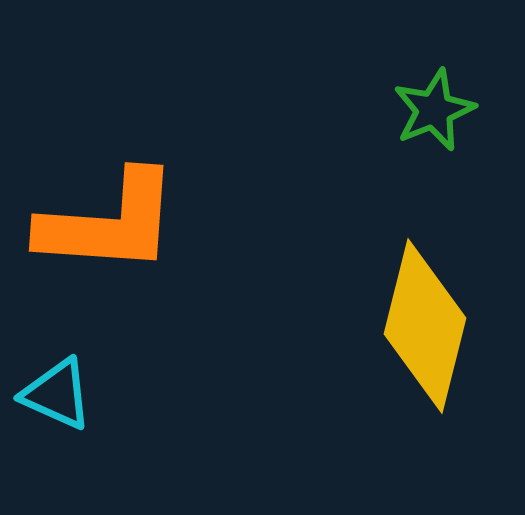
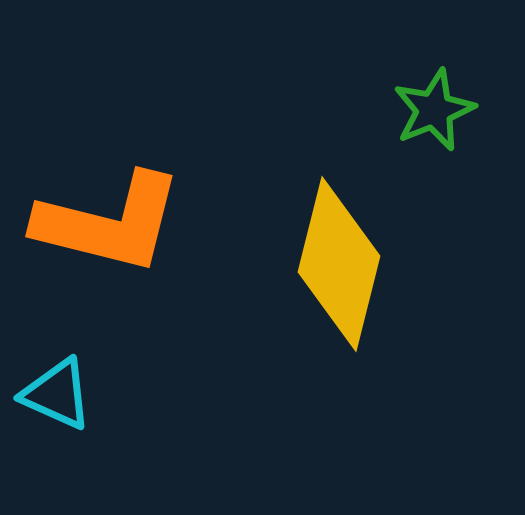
orange L-shape: rotated 10 degrees clockwise
yellow diamond: moved 86 px left, 62 px up
